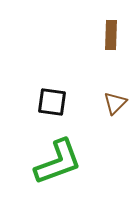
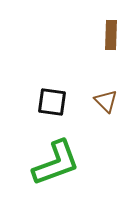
brown triangle: moved 9 px left, 2 px up; rotated 30 degrees counterclockwise
green L-shape: moved 2 px left, 1 px down
